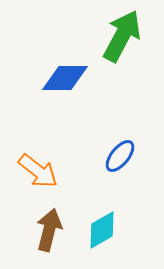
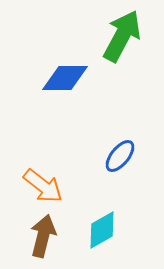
orange arrow: moved 5 px right, 15 px down
brown arrow: moved 6 px left, 6 px down
